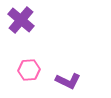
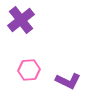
purple cross: rotated 12 degrees clockwise
